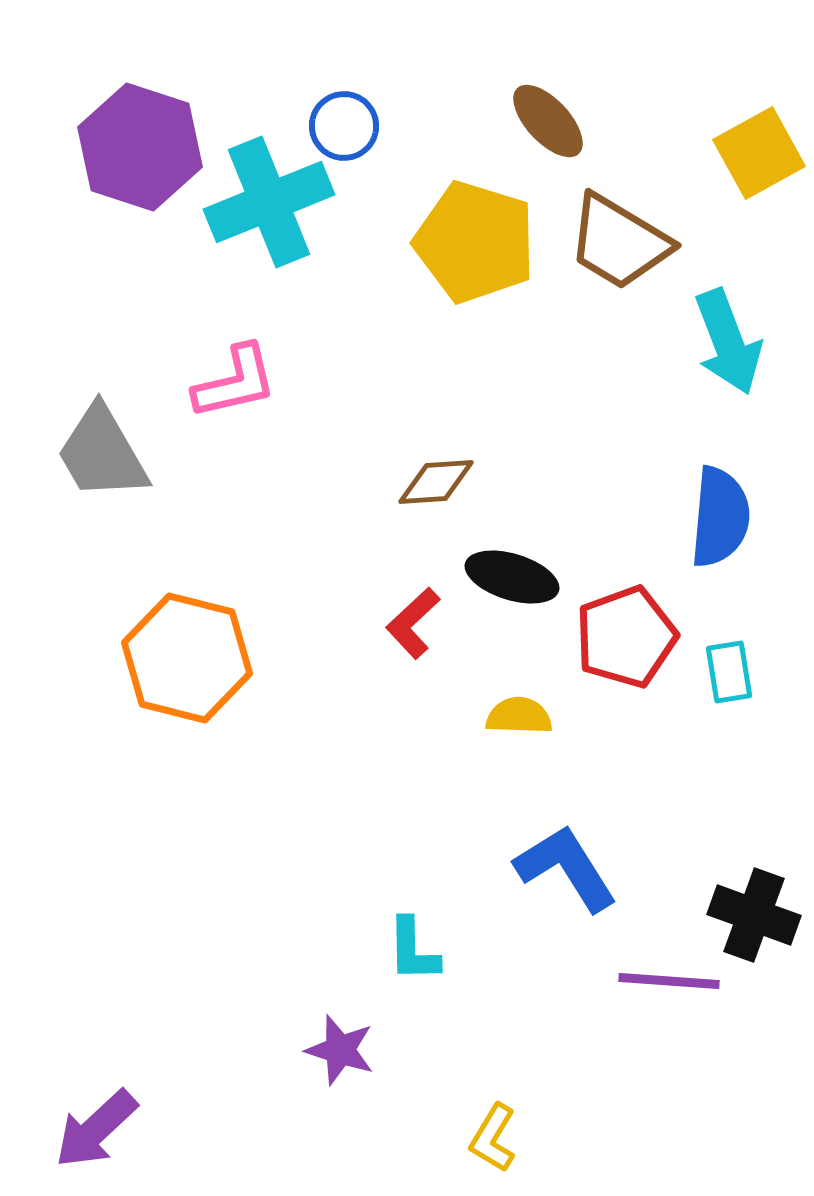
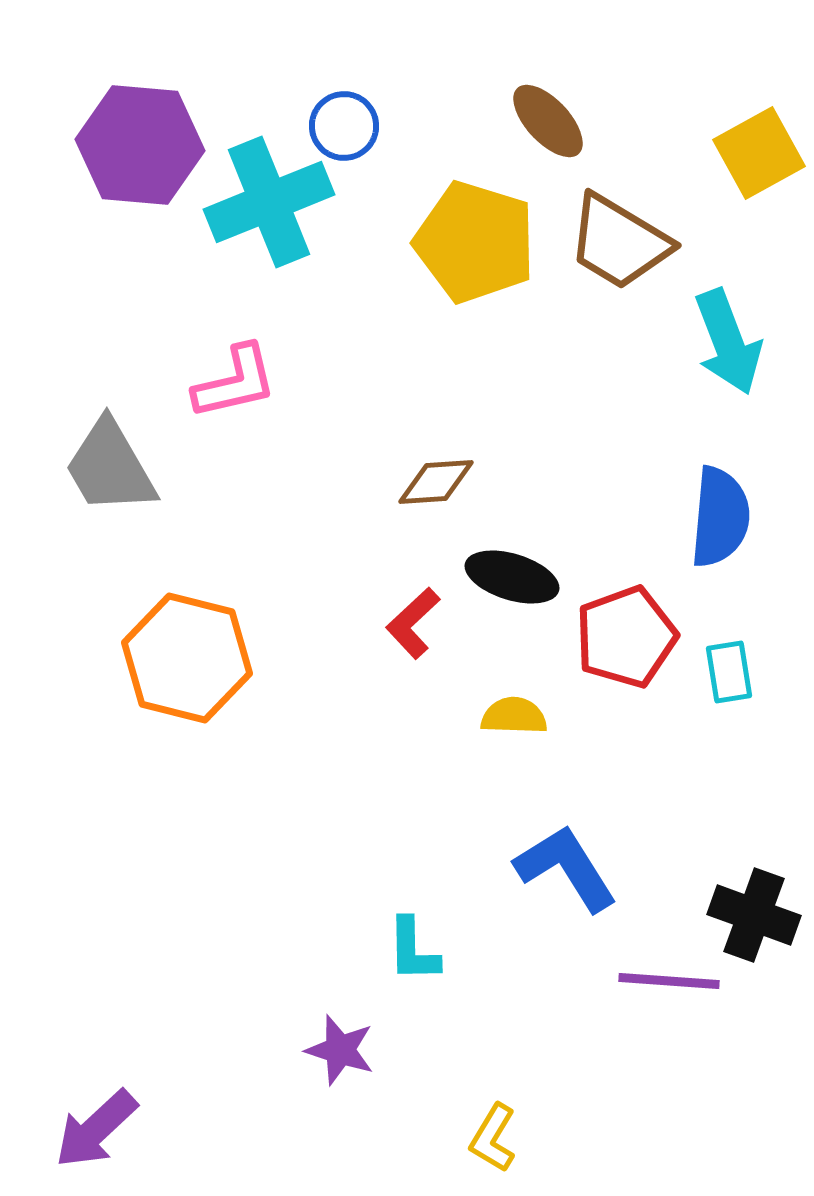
purple hexagon: moved 2 px up; rotated 13 degrees counterclockwise
gray trapezoid: moved 8 px right, 14 px down
yellow semicircle: moved 5 px left
